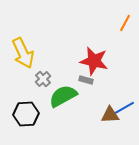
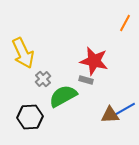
blue line: moved 1 px right, 1 px down
black hexagon: moved 4 px right, 3 px down
